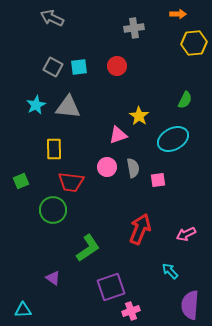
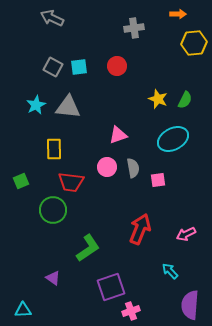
yellow star: moved 19 px right, 17 px up; rotated 12 degrees counterclockwise
